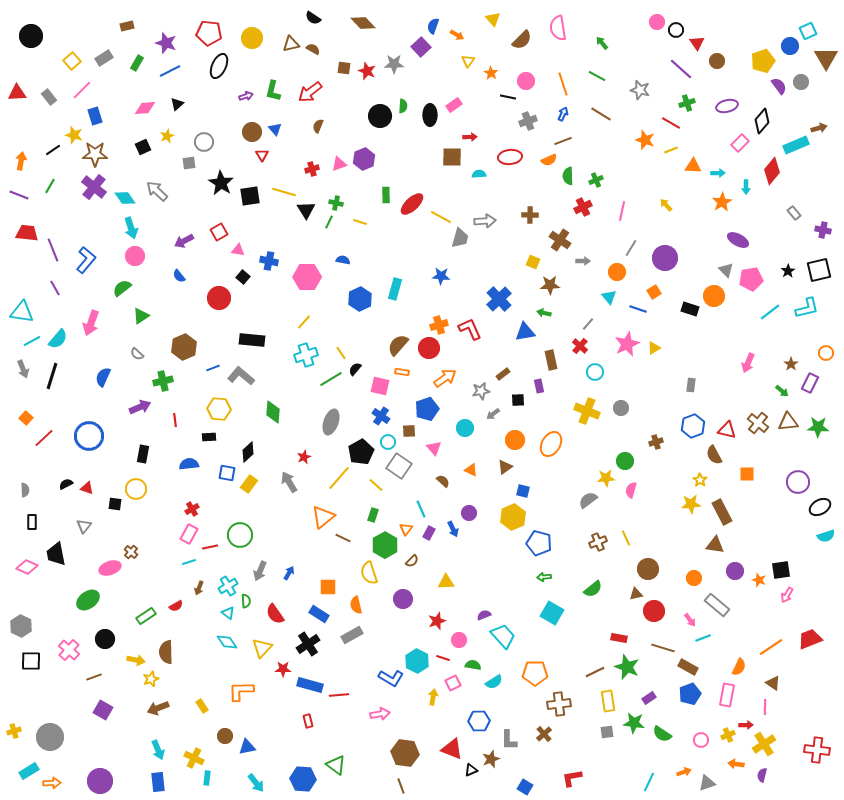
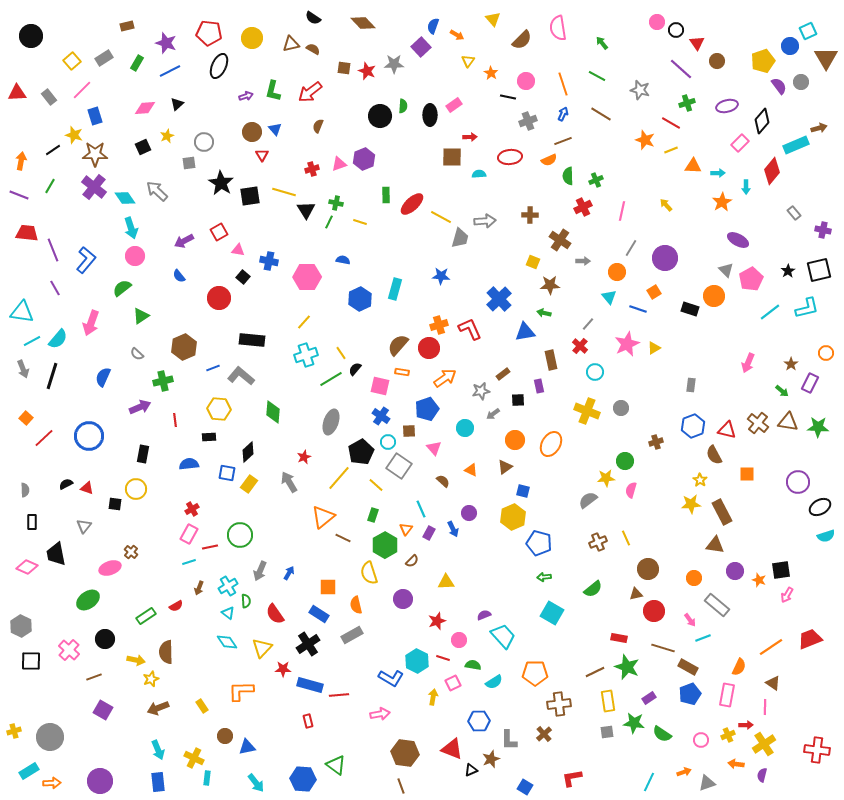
pink pentagon at (751, 279): rotated 20 degrees counterclockwise
brown triangle at (788, 422): rotated 15 degrees clockwise
